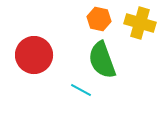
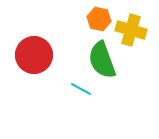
yellow cross: moved 9 px left, 7 px down
cyan line: moved 1 px up
